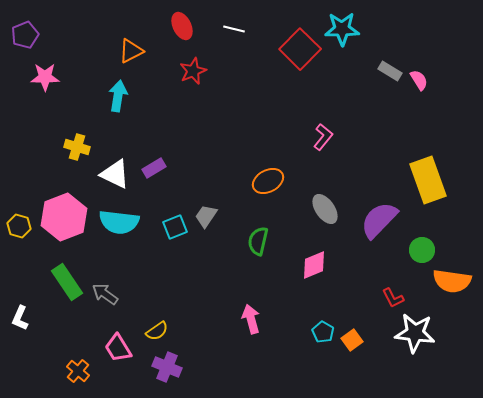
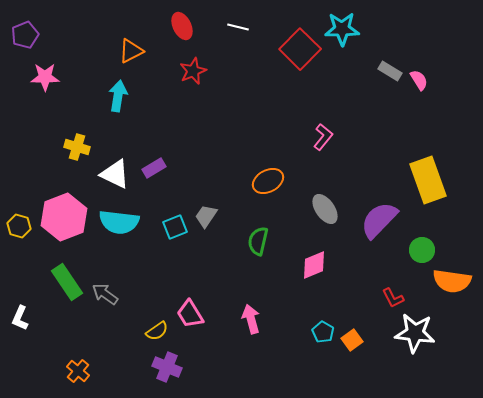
white line: moved 4 px right, 2 px up
pink trapezoid: moved 72 px right, 34 px up
